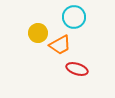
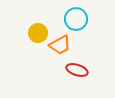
cyan circle: moved 2 px right, 2 px down
red ellipse: moved 1 px down
